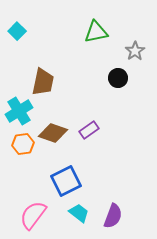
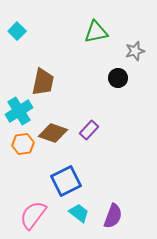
gray star: rotated 18 degrees clockwise
purple rectangle: rotated 12 degrees counterclockwise
